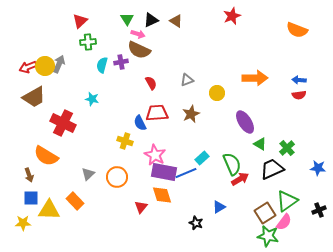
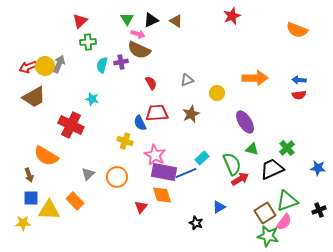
red cross at (63, 123): moved 8 px right, 2 px down
green triangle at (260, 144): moved 8 px left, 5 px down; rotated 16 degrees counterclockwise
green triangle at (287, 201): rotated 15 degrees clockwise
